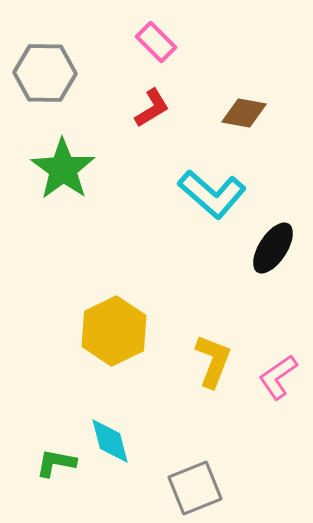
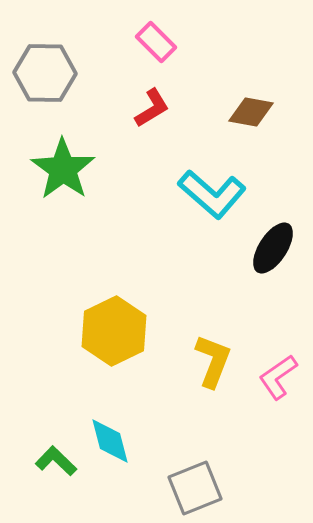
brown diamond: moved 7 px right, 1 px up
green L-shape: moved 2 px up; rotated 33 degrees clockwise
